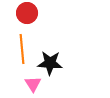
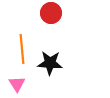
red circle: moved 24 px right
pink triangle: moved 16 px left
